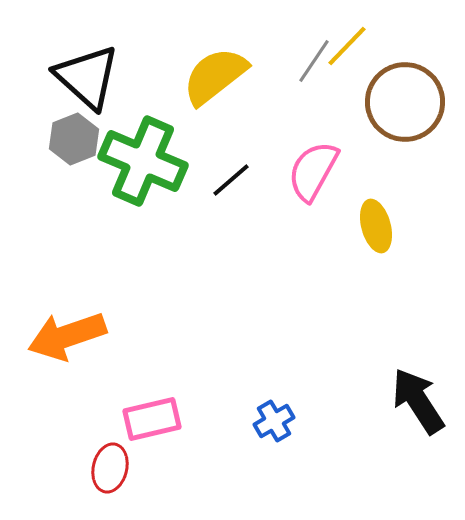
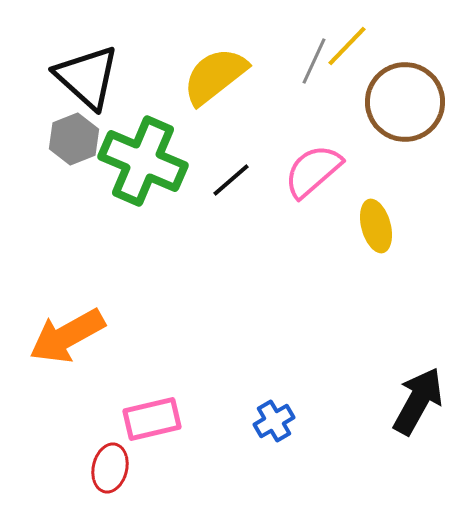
gray line: rotated 9 degrees counterclockwise
pink semicircle: rotated 20 degrees clockwise
orange arrow: rotated 10 degrees counterclockwise
black arrow: rotated 62 degrees clockwise
